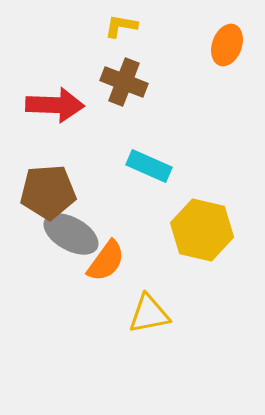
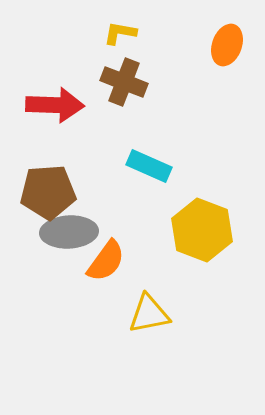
yellow L-shape: moved 1 px left, 7 px down
yellow hexagon: rotated 8 degrees clockwise
gray ellipse: moved 2 px left, 2 px up; rotated 32 degrees counterclockwise
